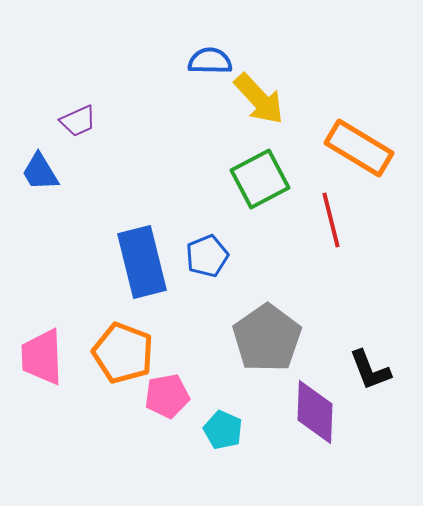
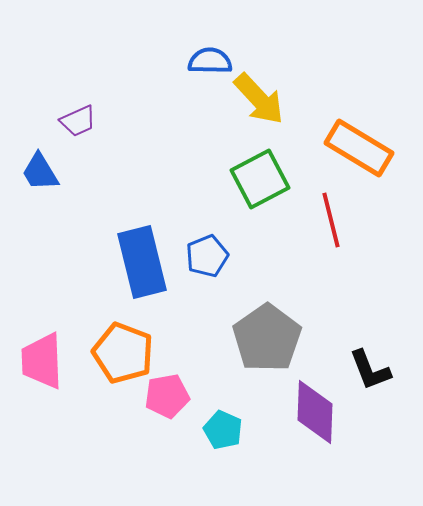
pink trapezoid: moved 4 px down
